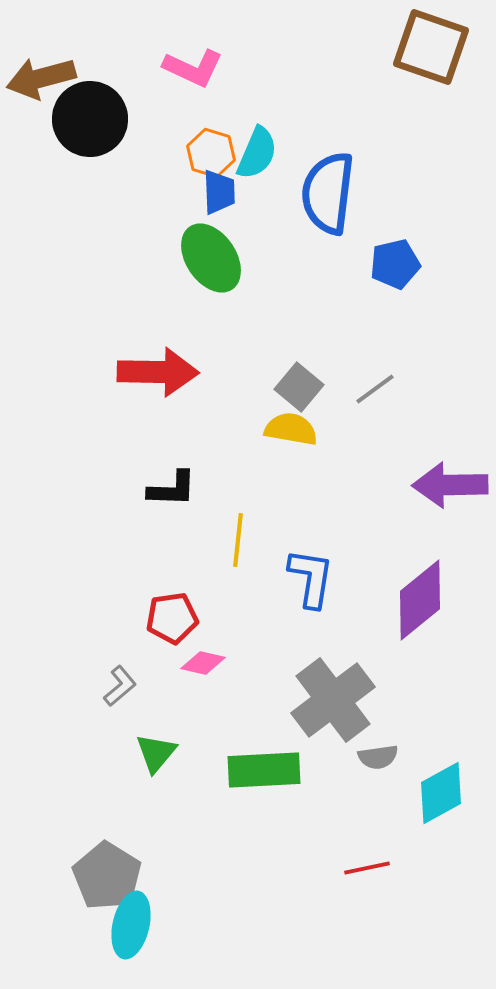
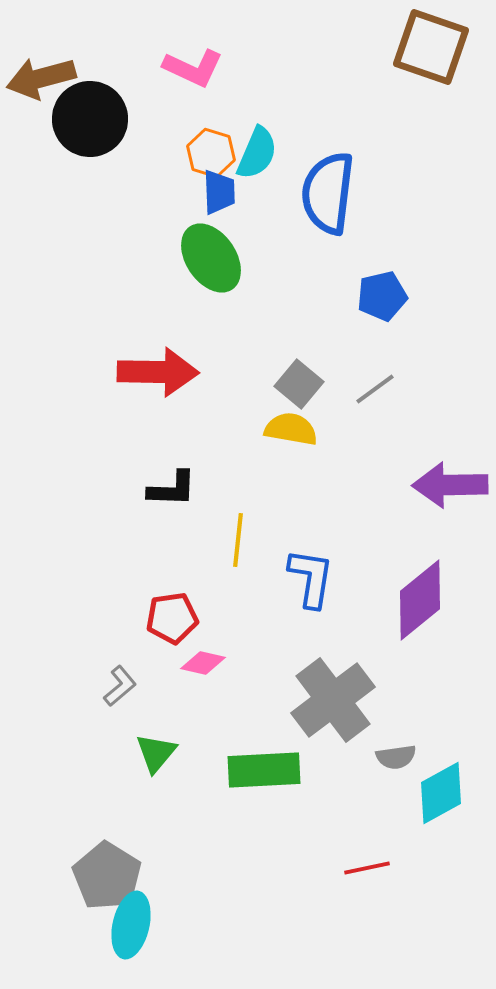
blue pentagon: moved 13 px left, 32 px down
gray square: moved 3 px up
gray semicircle: moved 18 px right
